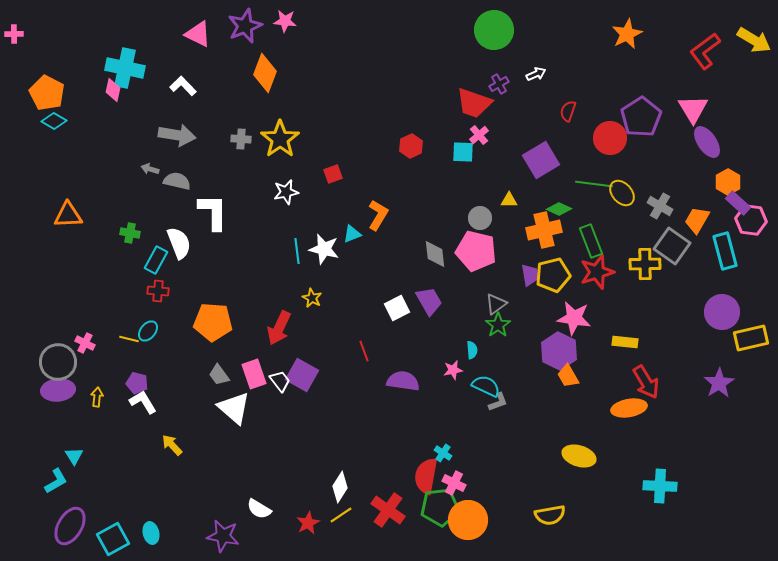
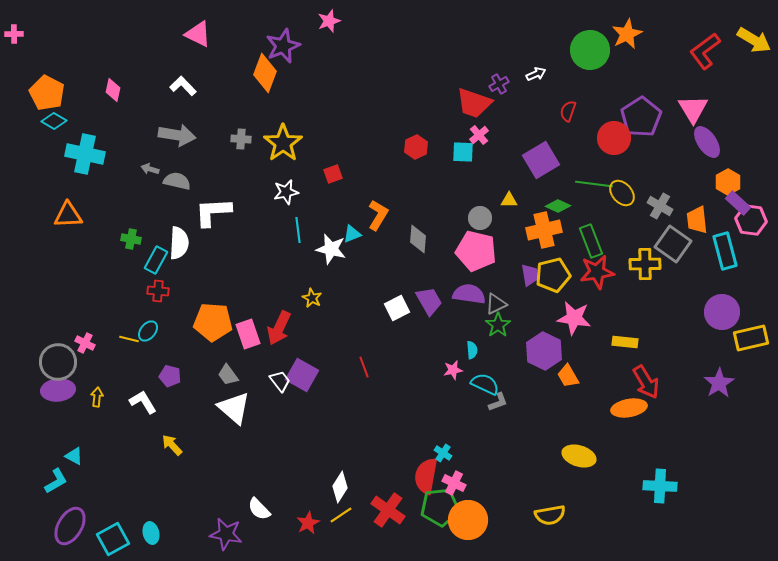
pink star at (285, 21): moved 44 px right; rotated 25 degrees counterclockwise
purple star at (245, 26): moved 38 px right, 20 px down
green circle at (494, 30): moved 96 px right, 20 px down
cyan cross at (125, 68): moved 40 px left, 86 px down
red circle at (610, 138): moved 4 px right
yellow star at (280, 139): moved 3 px right, 4 px down
red hexagon at (411, 146): moved 5 px right, 1 px down
green diamond at (559, 209): moved 1 px left, 3 px up
white L-shape at (213, 212): rotated 93 degrees counterclockwise
orange trapezoid at (697, 220): rotated 36 degrees counterclockwise
green cross at (130, 233): moved 1 px right, 6 px down
white semicircle at (179, 243): rotated 24 degrees clockwise
gray square at (672, 246): moved 1 px right, 2 px up
white star at (324, 249): moved 7 px right
cyan line at (297, 251): moved 1 px right, 21 px up
gray diamond at (435, 254): moved 17 px left, 15 px up; rotated 12 degrees clockwise
red star at (597, 272): rotated 8 degrees clockwise
gray triangle at (496, 304): rotated 10 degrees clockwise
red line at (364, 351): moved 16 px down
purple hexagon at (559, 351): moved 15 px left
pink rectangle at (254, 374): moved 6 px left, 40 px up
gray trapezoid at (219, 375): moved 9 px right
purple semicircle at (403, 381): moved 66 px right, 87 px up
purple pentagon at (137, 383): moved 33 px right, 7 px up
cyan semicircle at (486, 386): moved 1 px left, 2 px up
cyan triangle at (74, 456): rotated 30 degrees counterclockwise
white semicircle at (259, 509): rotated 15 degrees clockwise
purple star at (223, 536): moved 3 px right, 2 px up
